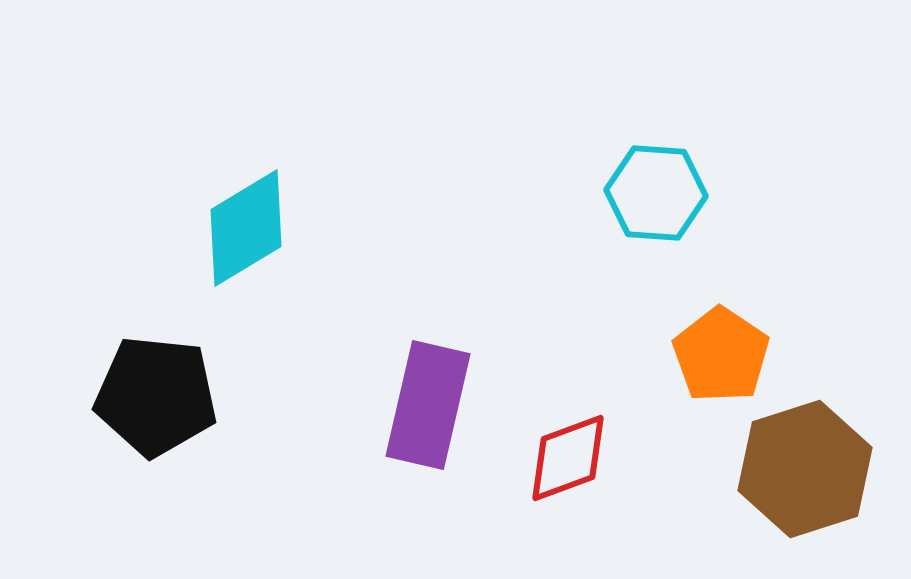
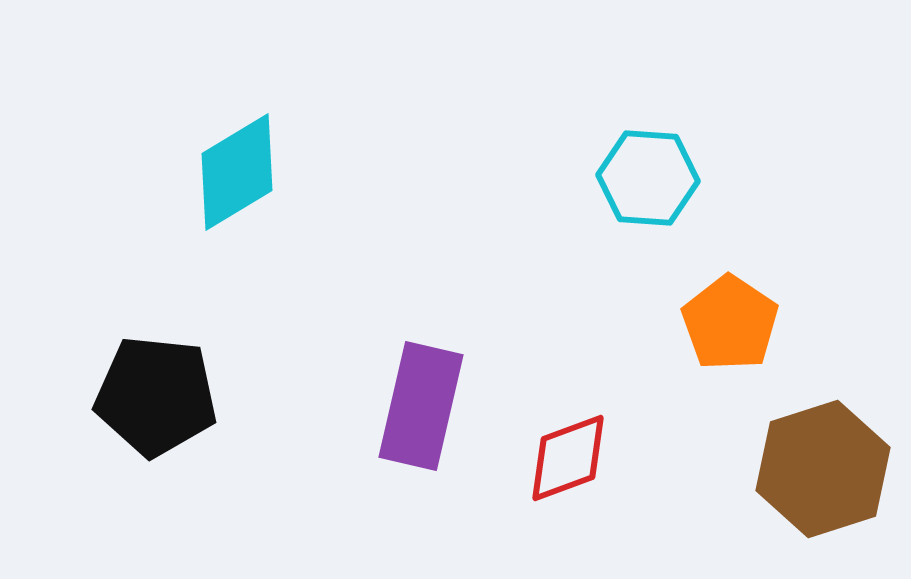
cyan hexagon: moved 8 px left, 15 px up
cyan diamond: moved 9 px left, 56 px up
orange pentagon: moved 9 px right, 32 px up
purple rectangle: moved 7 px left, 1 px down
brown hexagon: moved 18 px right
